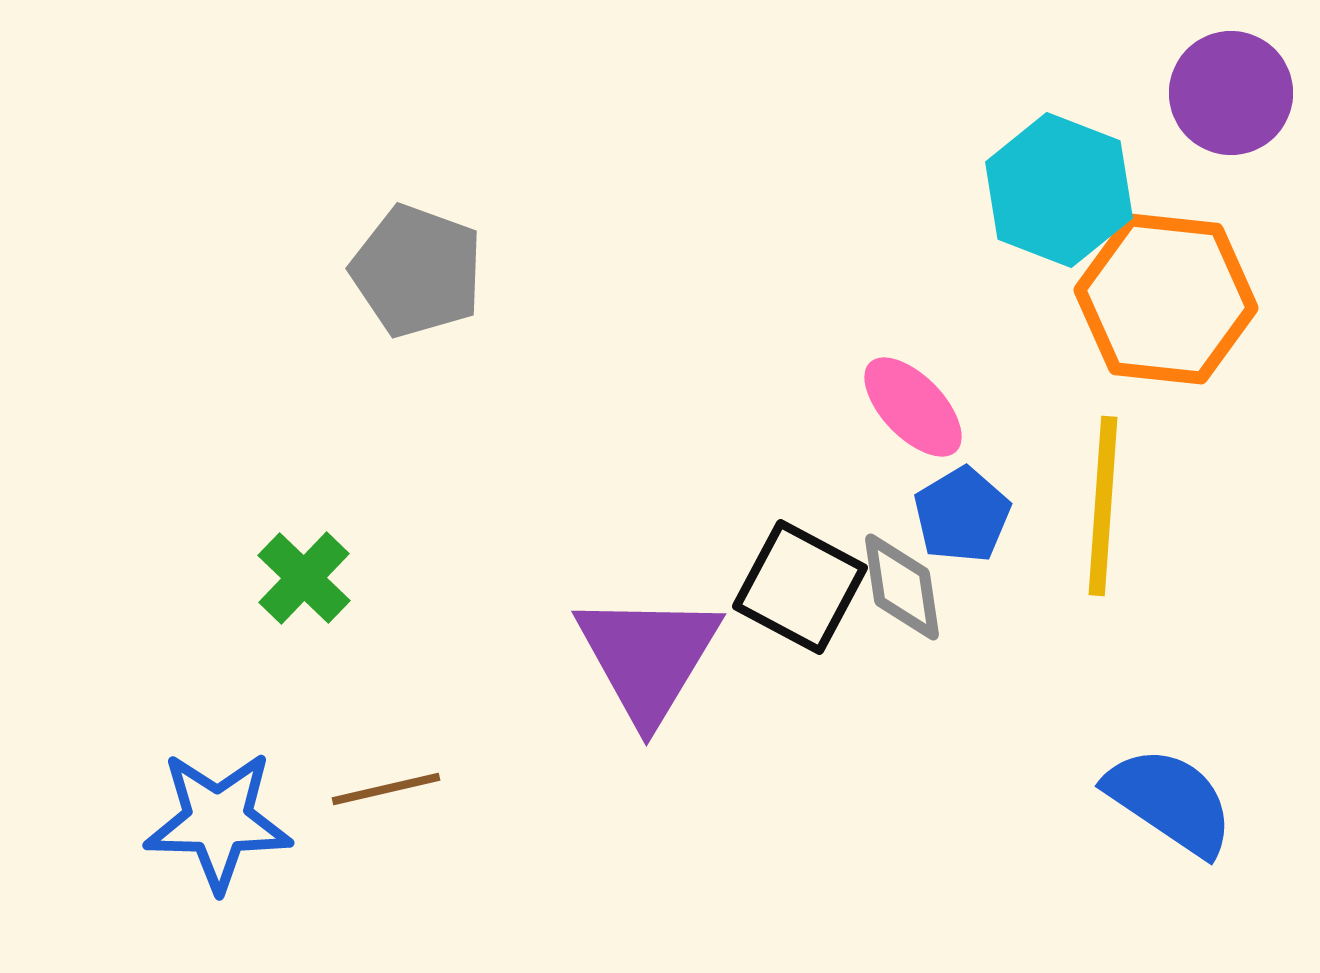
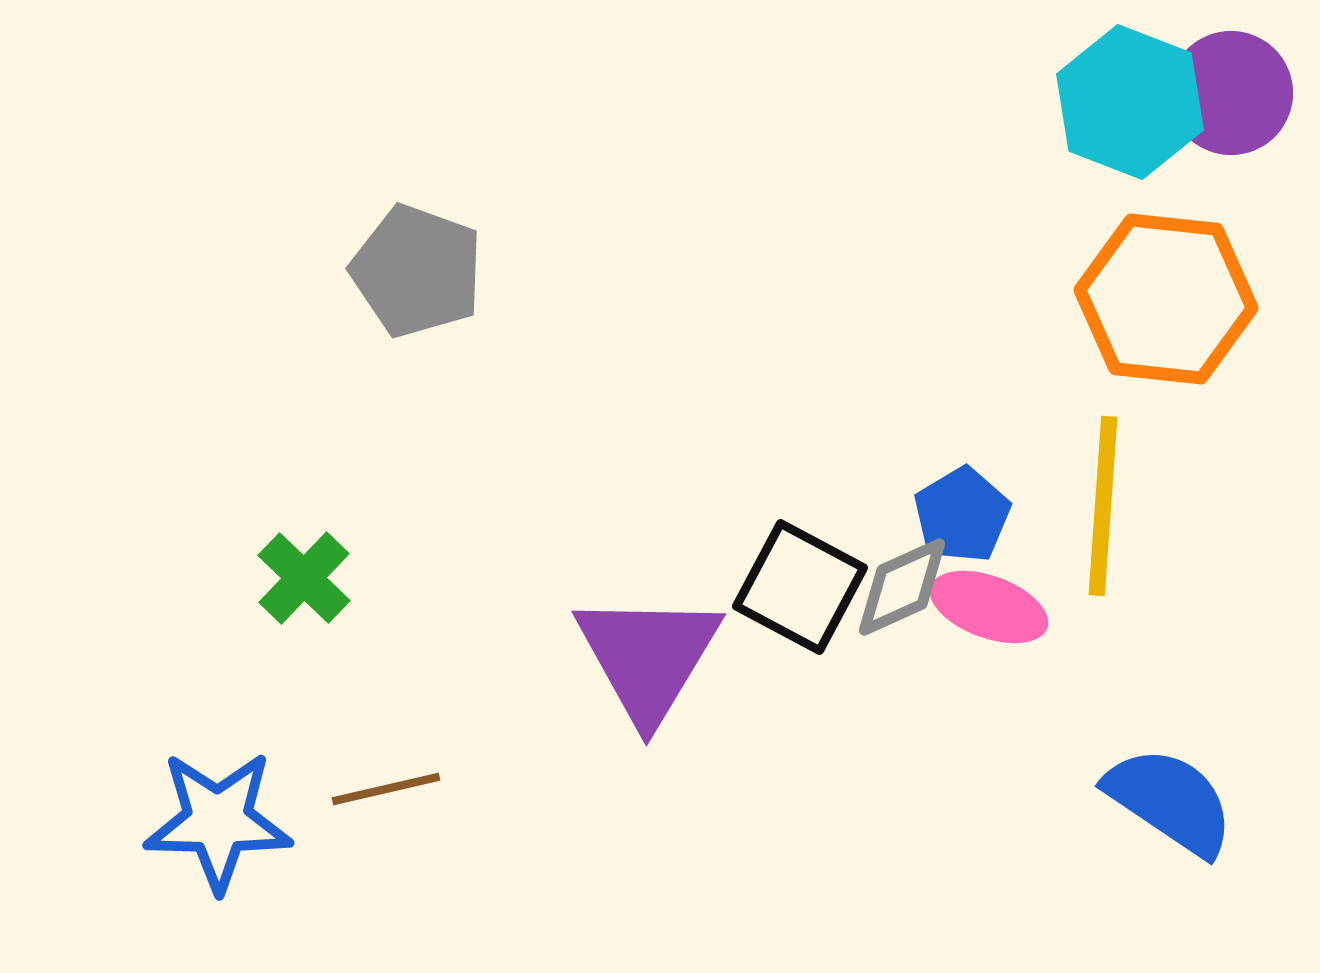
cyan hexagon: moved 71 px right, 88 px up
pink ellipse: moved 76 px right, 200 px down; rotated 26 degrees counterclockwise
gray diamond: rotated 74 degrees clockwise
